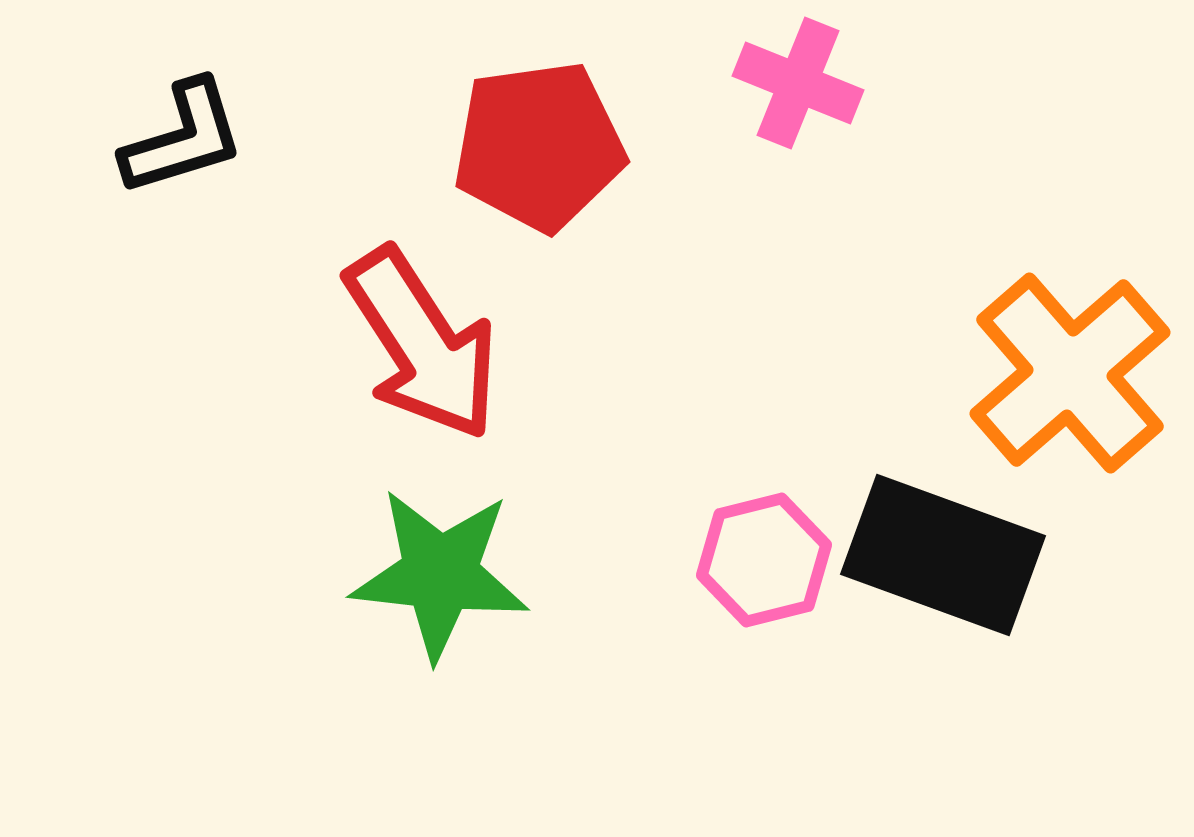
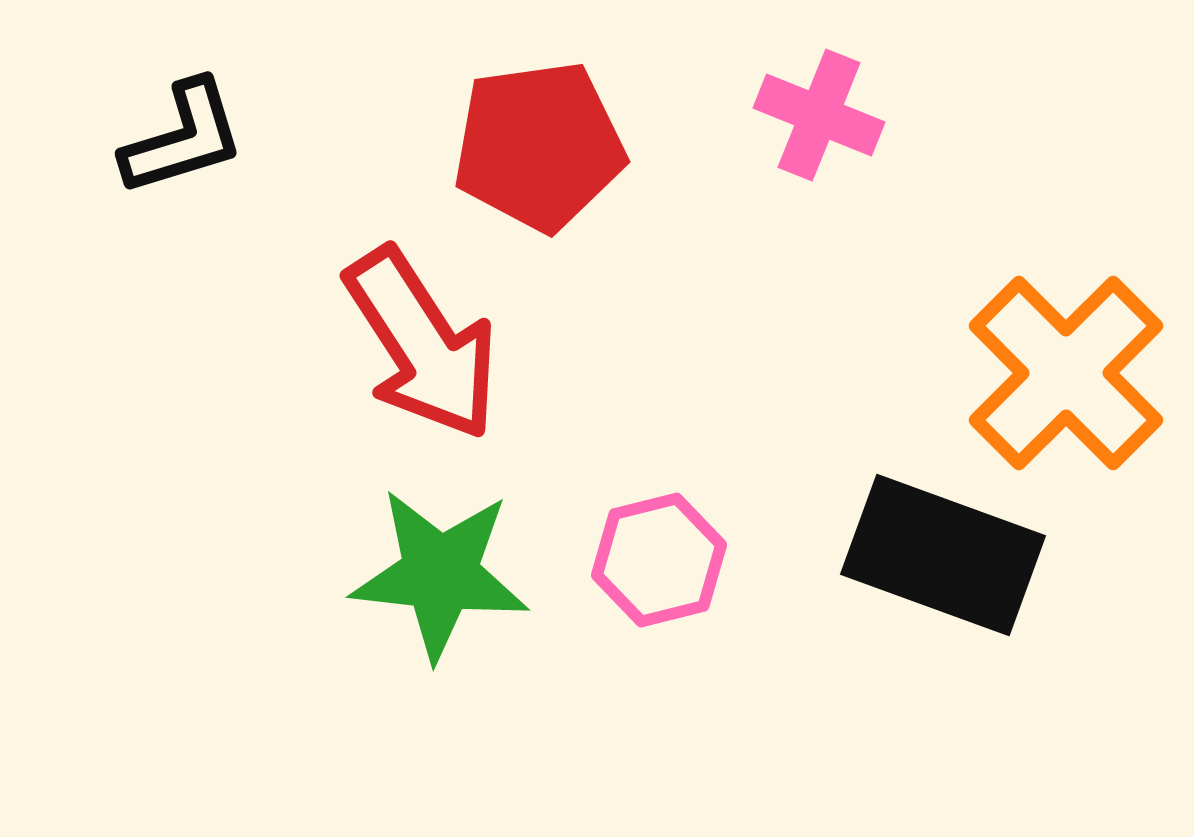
pink cross: moved 21 px right, 32 px down
orange cross: moved 4 px left; rotated 4 degrees counterclockwise
pink hexagon: moved 105 px left
